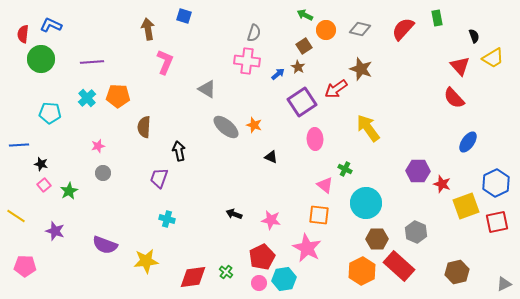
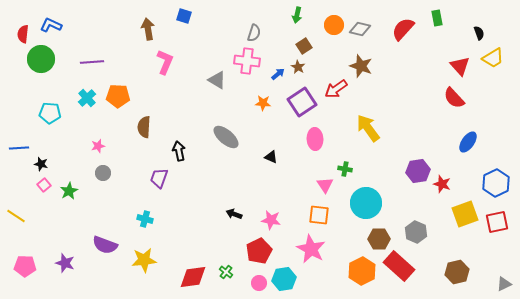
green arrow at (305, 15): moved 8 px left; rotated 105 degrees counterclockwise
orange circle at (326, 30): moved 8 px right, 5 px up
black semicircle at (474, 36): moved 5 px right, 3 px up
brown star at (361, 69): moved 3 px up
gray triangle at (207, 89): moved 10 px right, 9 px up
orange star at (254, 125): moved 9 px right, 22 px up; rotated 14 degrees counterclockwise
gray ellipse at (226, 127): moved 10 px down
blue line at (19, 145): moved 3 px down
green cross at (345, 169): rotated 16 degrees counterclockwise
purple hexagon at (418, 171): rotated 10 degrees counterclockwise
pink triangle at (325, 185): rotated 18 degrees clockwise
yellow square at (466, 206): moved 1 px left, 8 px down
cyan cross at (167, 219): moved 22 px left
purple star at (55, 231): moved 10 px right, 32 px down
brown hexagon at (377, 239): moved 2 px right
pink star at (307, 248): moved 4 px right, 1 px down
red pentagon at (262, 257): moved 3 px left, 6 px up
yellow star at (146, 261): moved 2 px left, 1 px up
